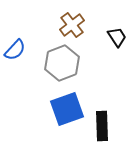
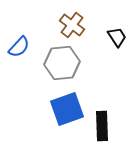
brown cross: rotated 15 degrees counterclockwise
blue semicircle: moved 4 px right, 3 px up
gray hexagon: rotated 16 degrees clockwise
